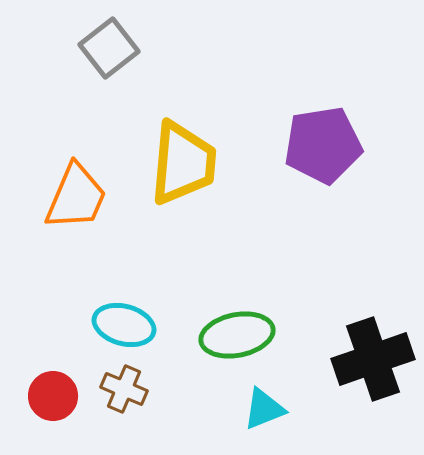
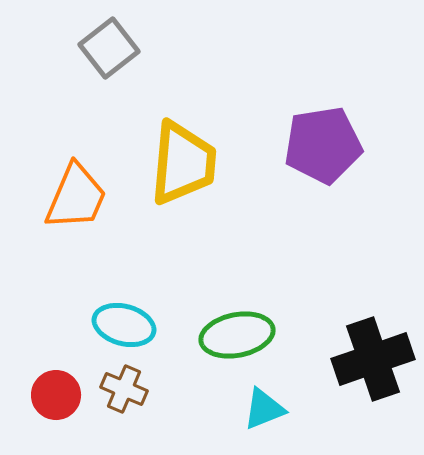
red circle: moved 3 px right, 1 px up
